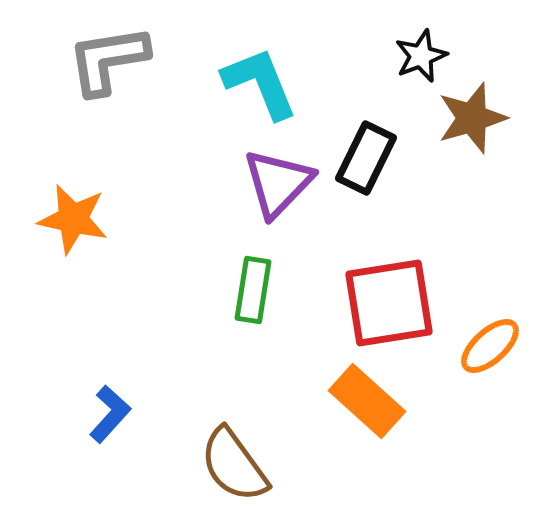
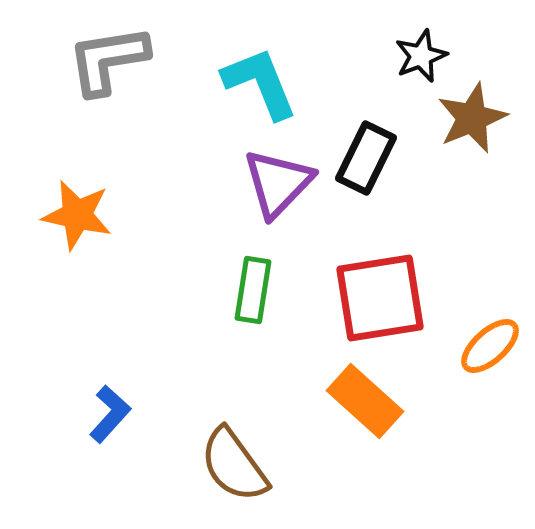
brown star: rotated 6 degrees counterclockwise
orange star: moved 4 px right, 4 px up
red square: moved 9 px left, 5 px up
orange rectangle: moved 2 px left
